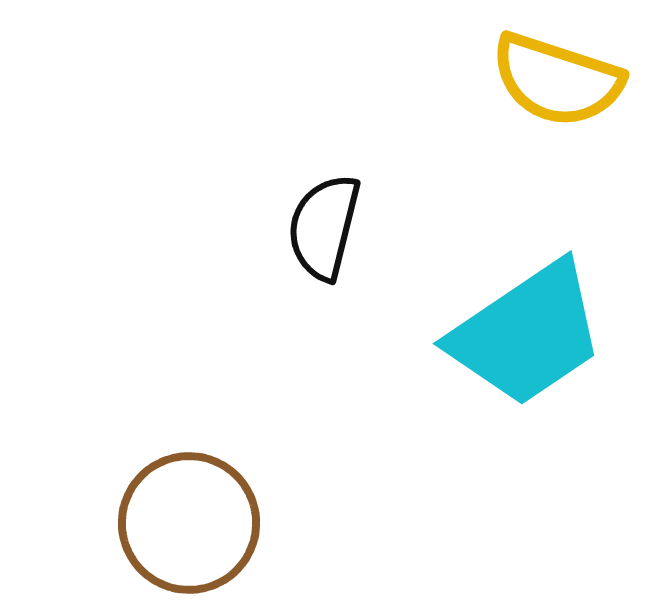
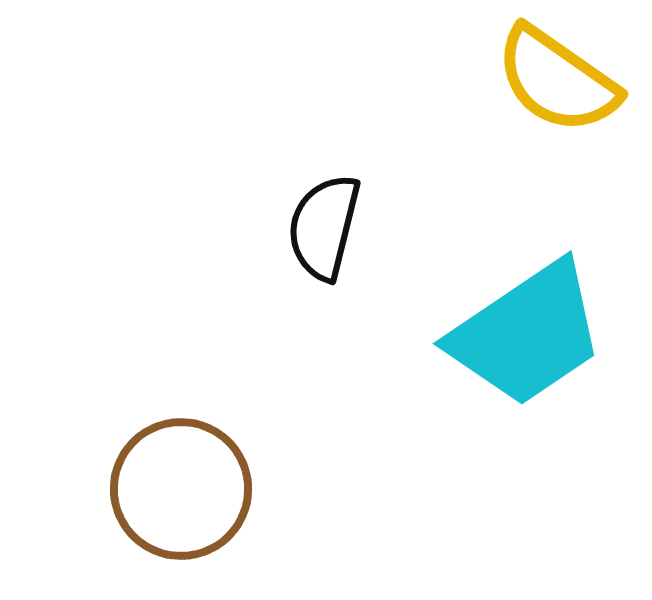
yellow semicircle: rotated 17 degrees clockwise
brown circle: moved 8 px left, 34 px up
